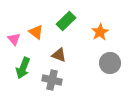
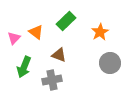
pink triangle: moved 1 px up; rotated 24 degrees clockwise
green arrow: moved 1 px right, 1 px up
gray cross: rotated 24 degrees counterclockwise
